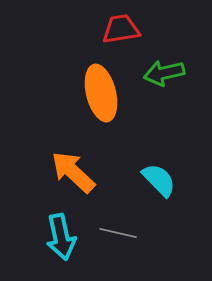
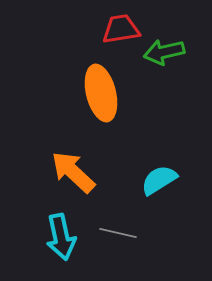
green arrow: moved 21 px up
cyan semicircle: rotated 78 degrees counterclockwise
